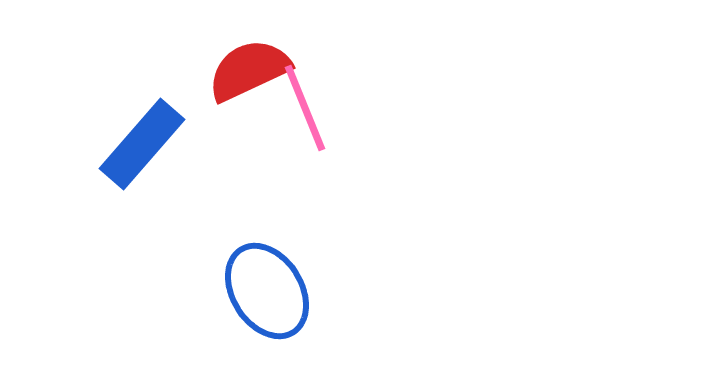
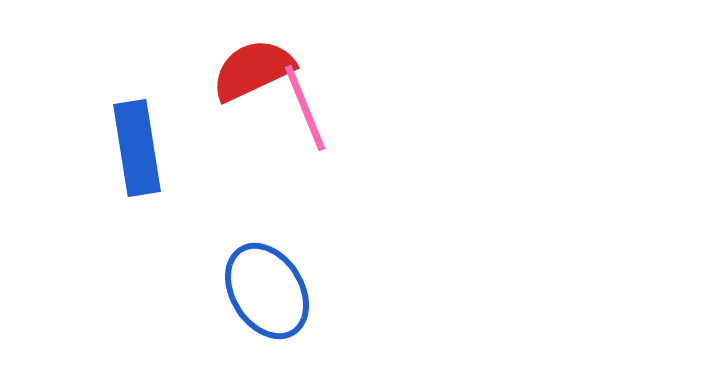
red semicircle: moved 4 px right
blue rectangle: moved 5 px left, 4 px down; rotated 50 degrees counterclockwise
